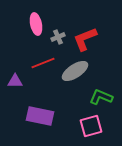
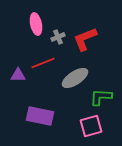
gray ellipse: moved 7 px down
purple triangle: moved 3 px right, 6 px up
green L-shape: rotated 20 degrees counterclockwise
